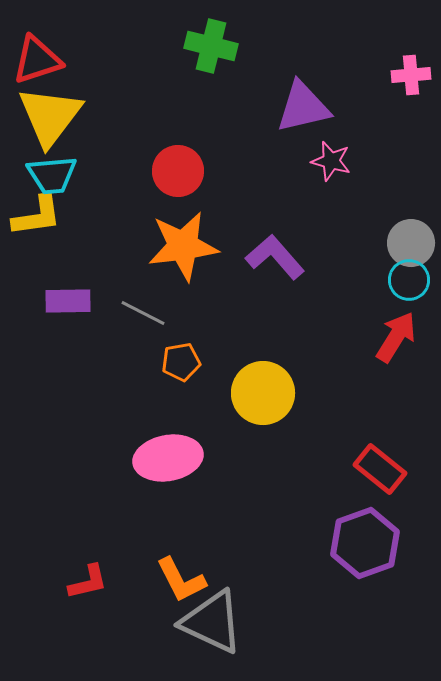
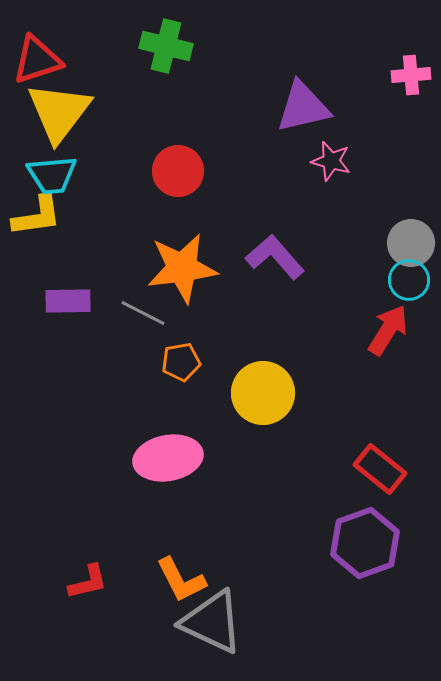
green cross: moved 45 px left
yellow triangle: moved 9 px right, 4 px up
orange star: moved 1 px left, 22 px down
red arrow: moved 8 px left, 7 px up
